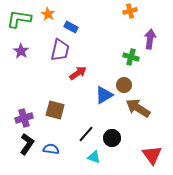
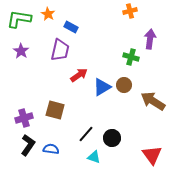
red arrow: moved 1 px right, 2 px down
blue triangle: moved 2 px left, 8 px up
brown arrow: moved 15 px right, 7 px up
black L-shape: moved 1 px right, 1 px down
